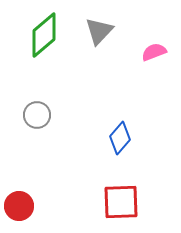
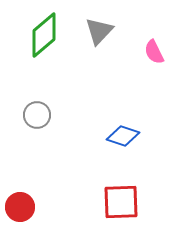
pink semicircle: rotated 95 degrees counterclockwise
blue diamond: moved 3 px right, 2 px up; rotated 68 degrees clockwise
red circle: moved 1 px right, 1 px down
